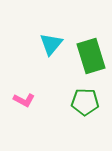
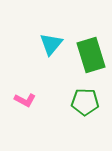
green rectangle: moved 1 px up
pink L-shape: moved 1 px right
